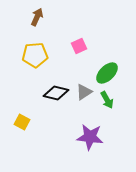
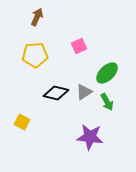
green arrow: moved 2 px down
